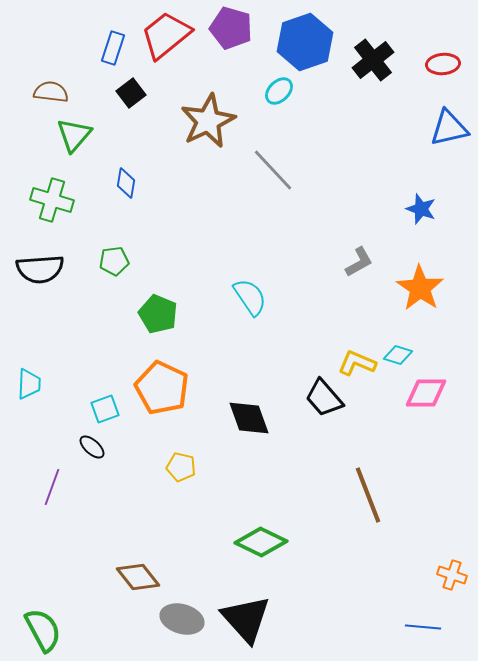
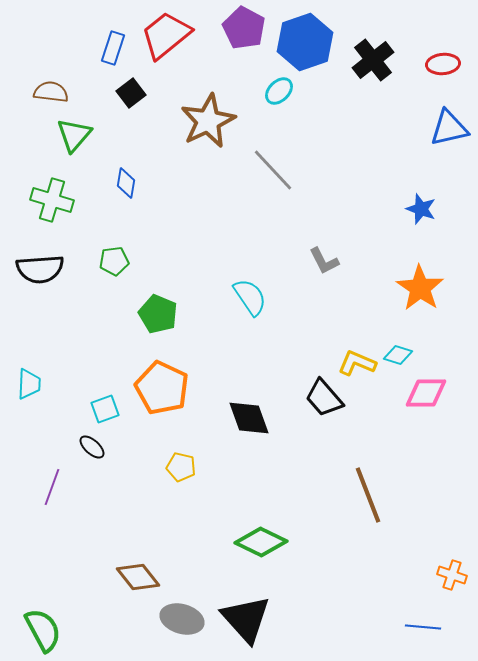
purple pentagon at (231, 28): moved 13 px right; rotated 12 degrees clockwise
gray L-shape at (359, 262): moved 35 px left, 1 px up; rotated 92 degrees clockwise
